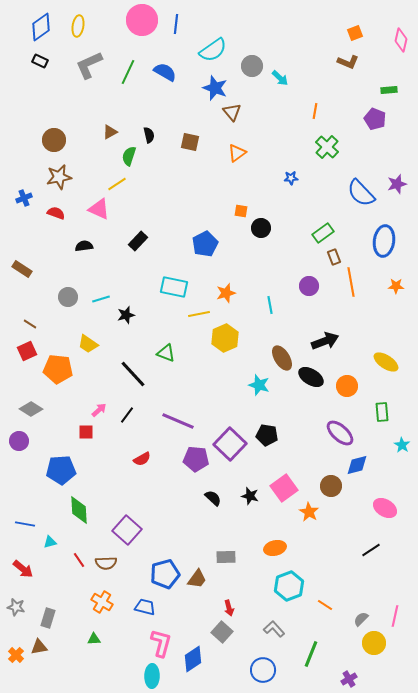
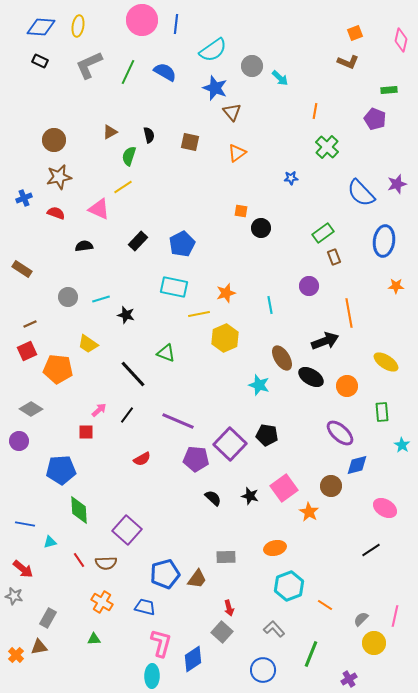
blue diamond at (41, 27): rotated 40 degrees clockwise
yellow line at (117, 184): moved 6 px right, 3 px down
blue pentagon at (205, 244): moved 23 px left
orange line at (351, 282): moved 2 px left, 31 px down
black star at (126, 315): rotated 30 degrees clockwise
brown line at (30, 324): rotated 56 degrees counterclockwise
gray star at (16, 607): moved 2 px left, 11 px up
gray rectangle at (48, 618): rotated 12 degrees clockwise
